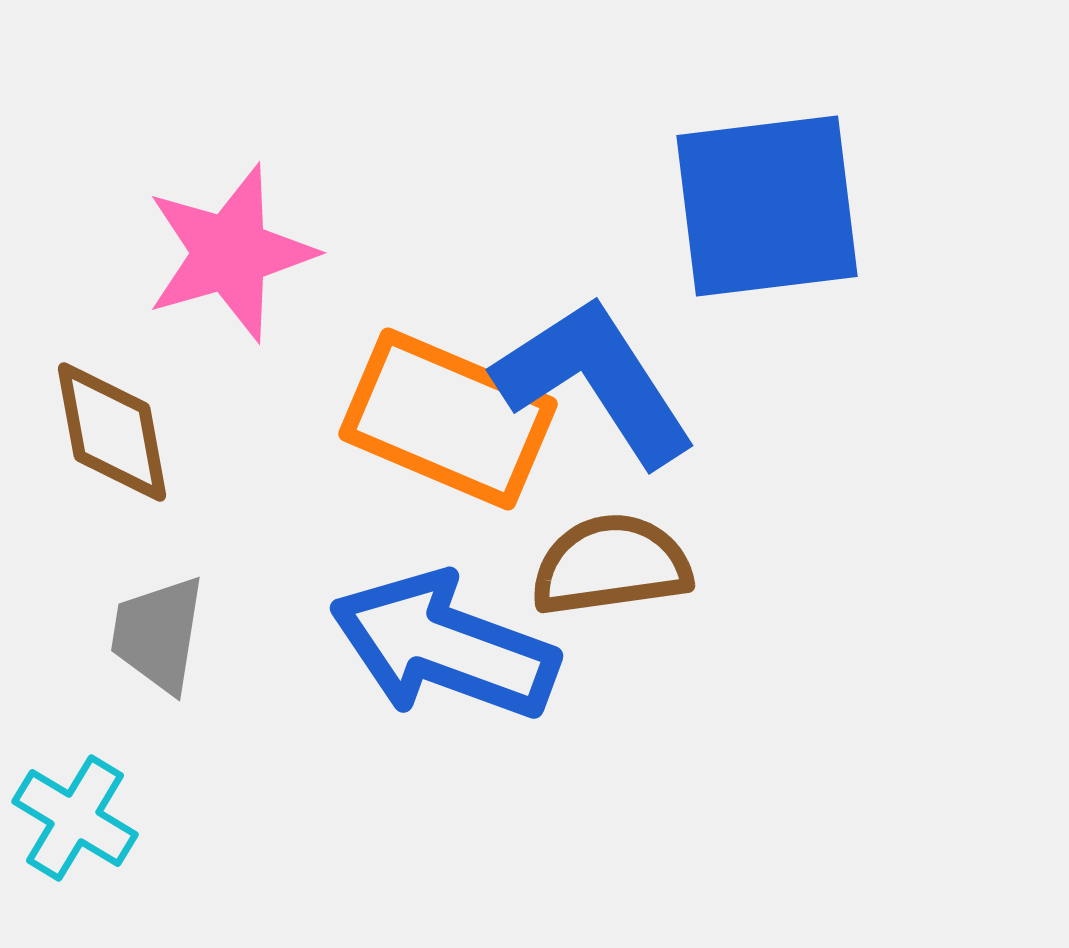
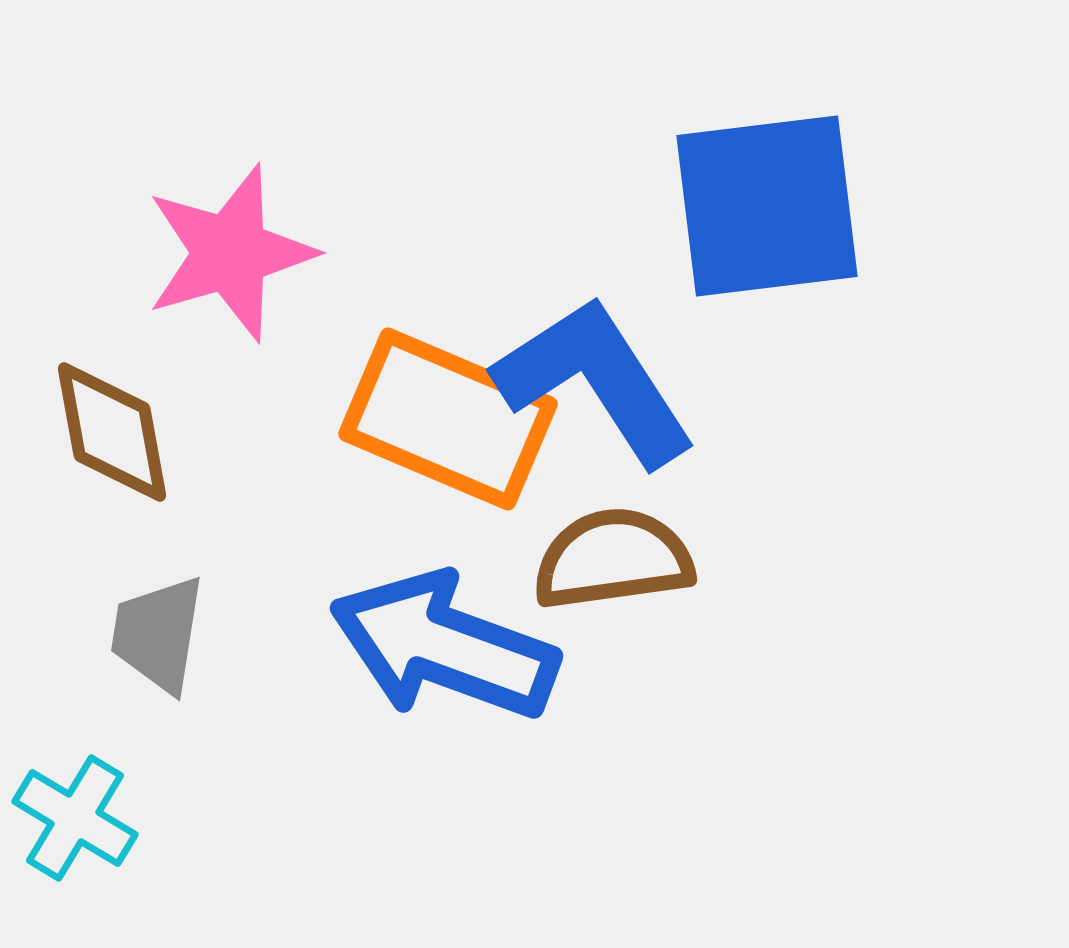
brown semicircle: moved 2 px right, 6 px up
